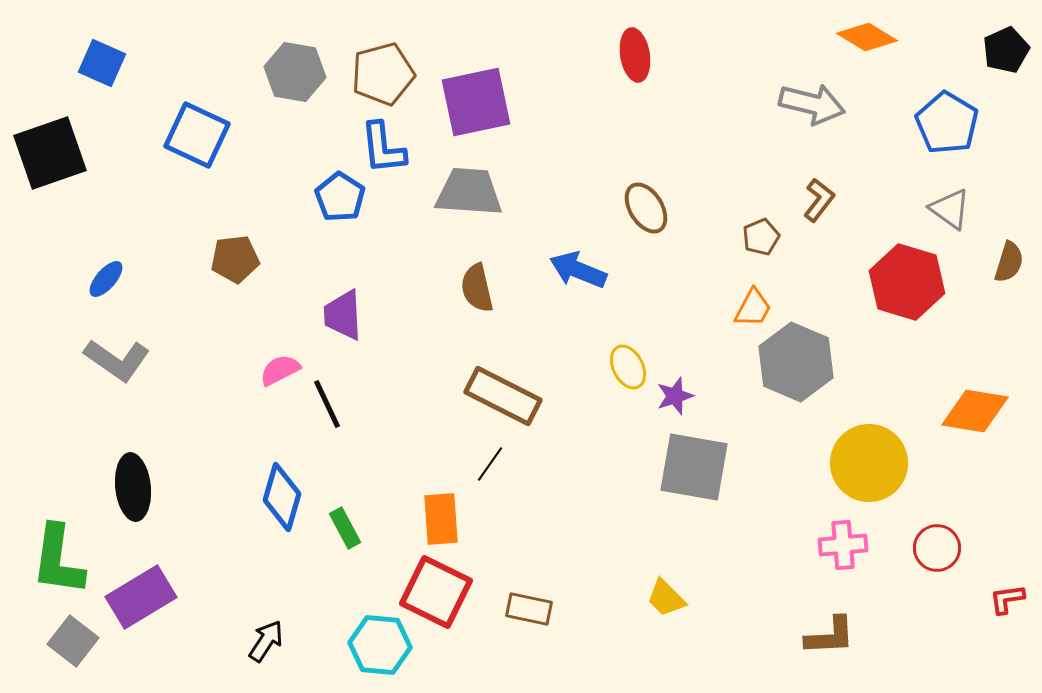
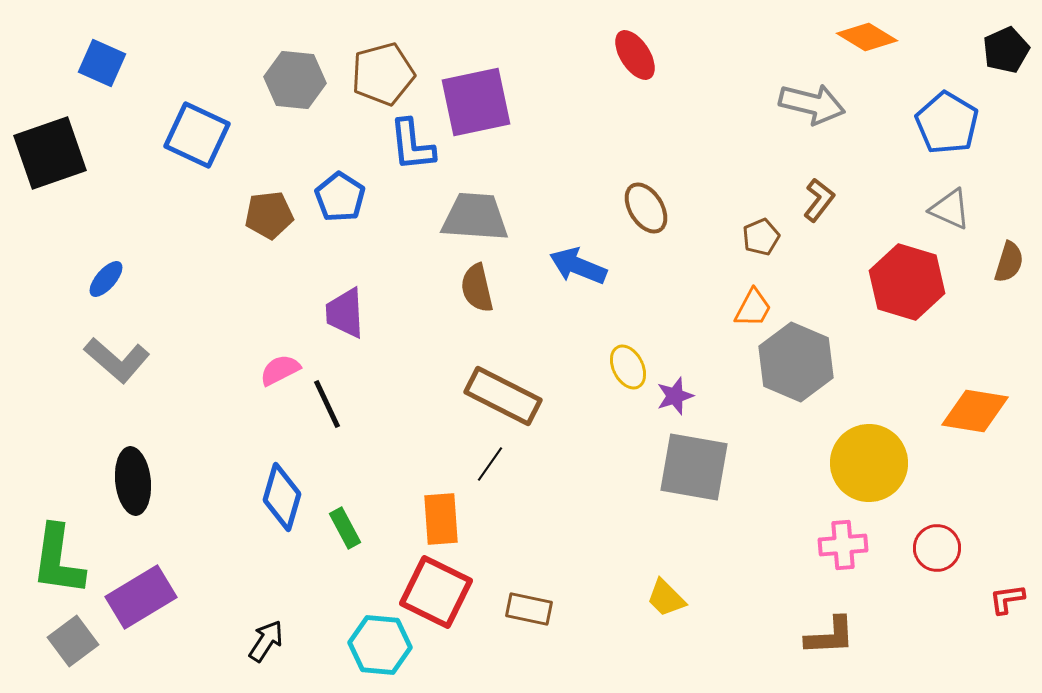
red ellipse at (635, 55): rotated 24 degrees counterclockwise
gray hexagon at (295, 72): moved 8 px down; rotated 4 degrees counterclockwise
blue L-shape at (383, 148): moved 29 px right, 3 px up
gray trapezoid at (469, 192): moved 6 px right, 25 px down
gray triangle at (950, 209): rotated 12 degrees counterclockwise
brown pentagon at (235, 259): moved 34 px right, 44 px up
blue arrow at (578, 270): moved 4 px up
purple trapezoid at (343, 315): moved 2 px right, 2 px up
gray L-shape at (117, 360): rotated 6 degrees clockwise
black ellipse at (133, 487): moved 6 px up
gray square at (73, 641): rotated 15 degrees clockwise
